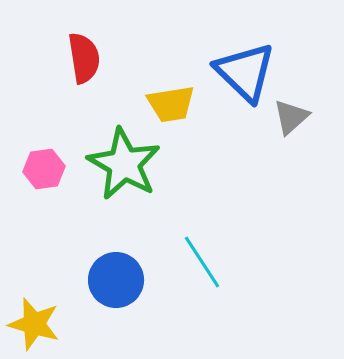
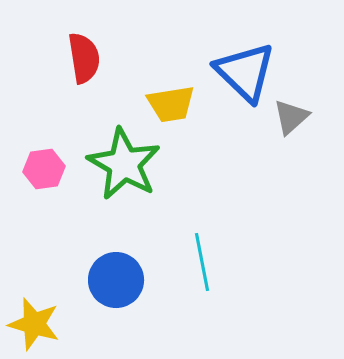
cyan line: rotated 22 degrees clockwise
